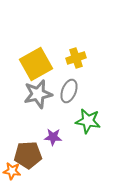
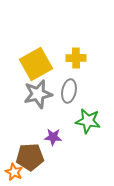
yellow cross: rotated 18 degrees clockwise
gray ellipse: rotated 10 degrees counterclockwise
brown pentagon: moved 2 px right, 2 px down
orange star: moved 2 px right, 1 px down; rotated 18 degrees clockwise
